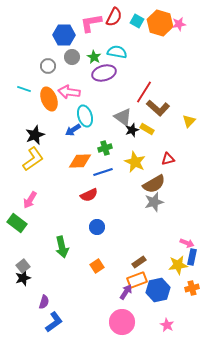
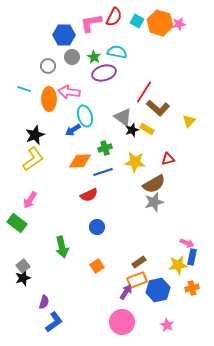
orange ellipse at (49, 99): rotated 20 degrees clockwise
yellow star at (135, 162): rotated 20 degrees counterclockwise
